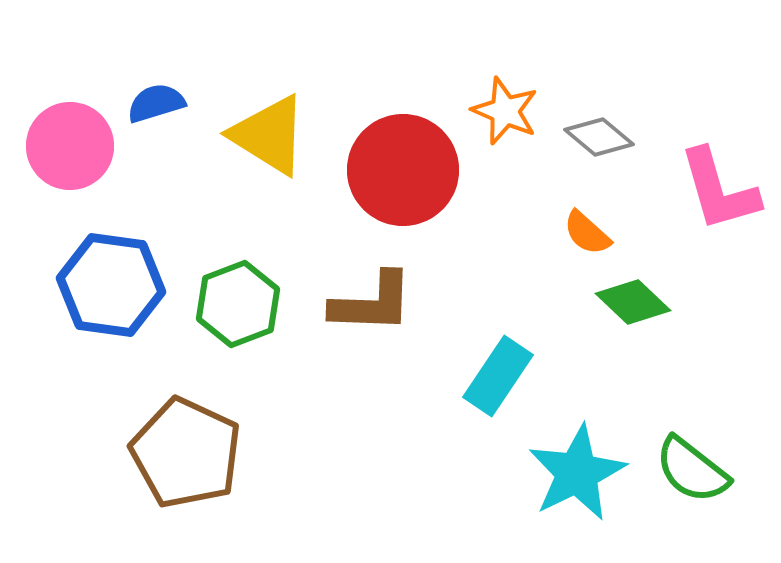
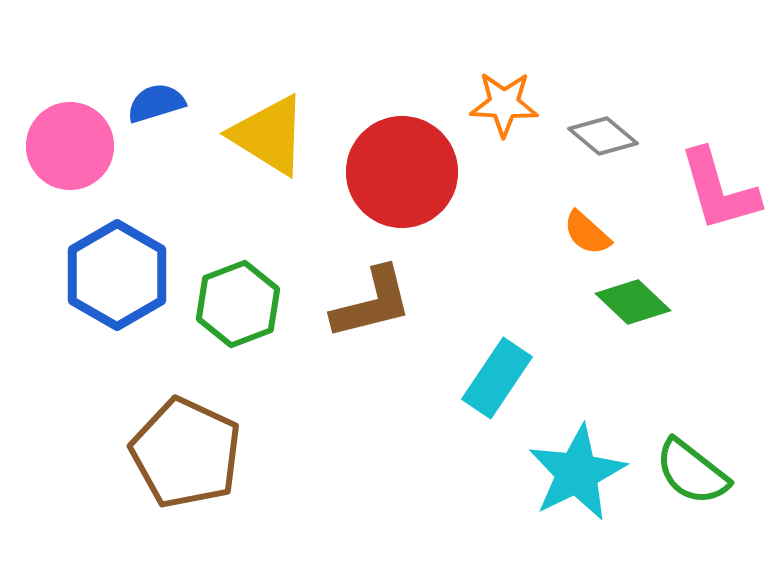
orange star: moved 1 px left, 7 px up; rotated 20 degrees counterclockwise
gray diamond: moved 4 px right, 1 px up
red circle: moved 1 px left, 2 px down
blue hexagon: moved 6 px right, 10 px up; rotated 22 degrees clockwise
brown L-shape: rotated 16 degrees counterclockwise
cyan rectangle: moved 1 px left, 2 px down
green semicircle: moved 2 px down
